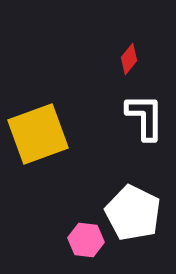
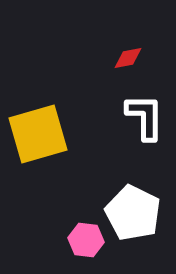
red diamond: moved 1 px left, 1 px up; rotated 40 degrees clockwise
yellow square: rotated 4 degrees clockwise
